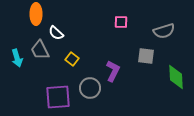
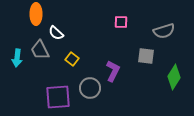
cyan arrow: rotated 24 degrees clockwise
green diamond: moved 2 px left; rotated 35 degrees clockwise
